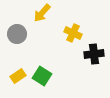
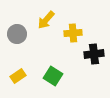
yellow arrow: moved 4 px right, 7 px down
yellow cross: rotated 30 degrees counterclockwise
green square: moved 11 px right
